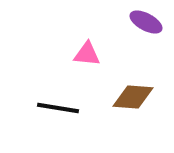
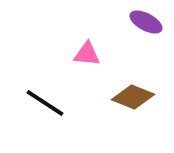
brown diamond: rotated 18 degrees clockwise
black line: moved 13 px left, 5 px up; rotated 24 degrees clockwise
